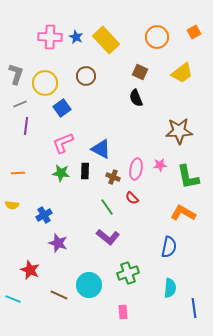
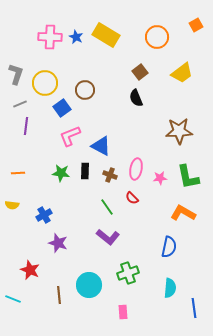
orange square: moved 2 px right, 7 px up
yellow rectangle: moved 5 px up; rotated 16 degrees counterclockwise
brown square: rotated 28 degrees clockwise
brown circle: moved 1 px left, 14 px down
pink L-shape: moved 7 px right, 7 px up
blue triangle: moved 3 px up
pink star: moved 13 px down
brown cross: moved 3 px left, 2 px up
brown line: rotated 60 degrees clockwise
